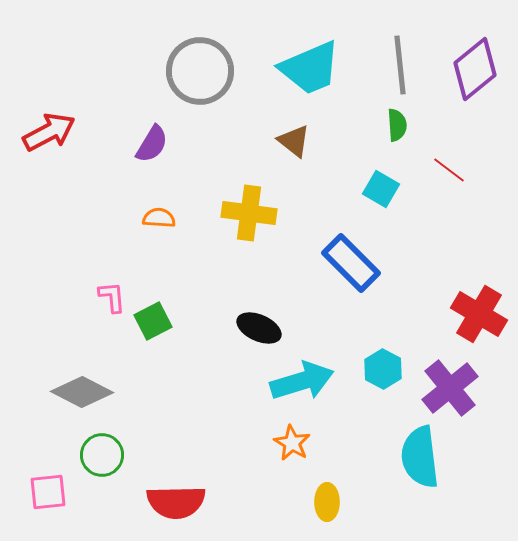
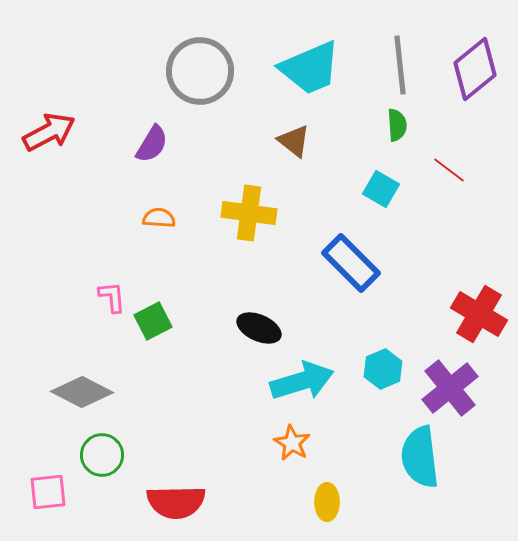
cyan hexagon: rotated 9 degrees clockwise
